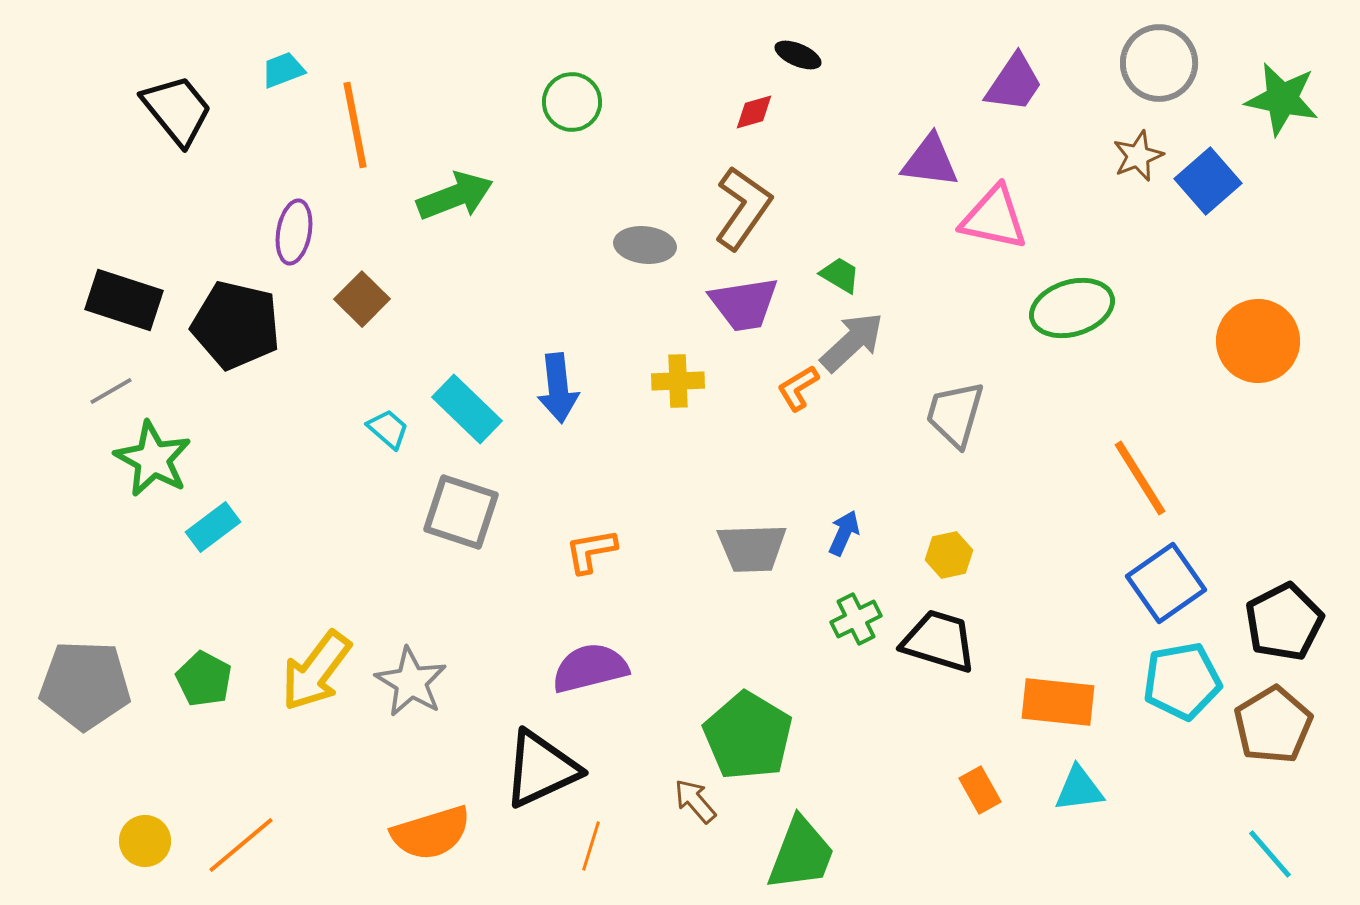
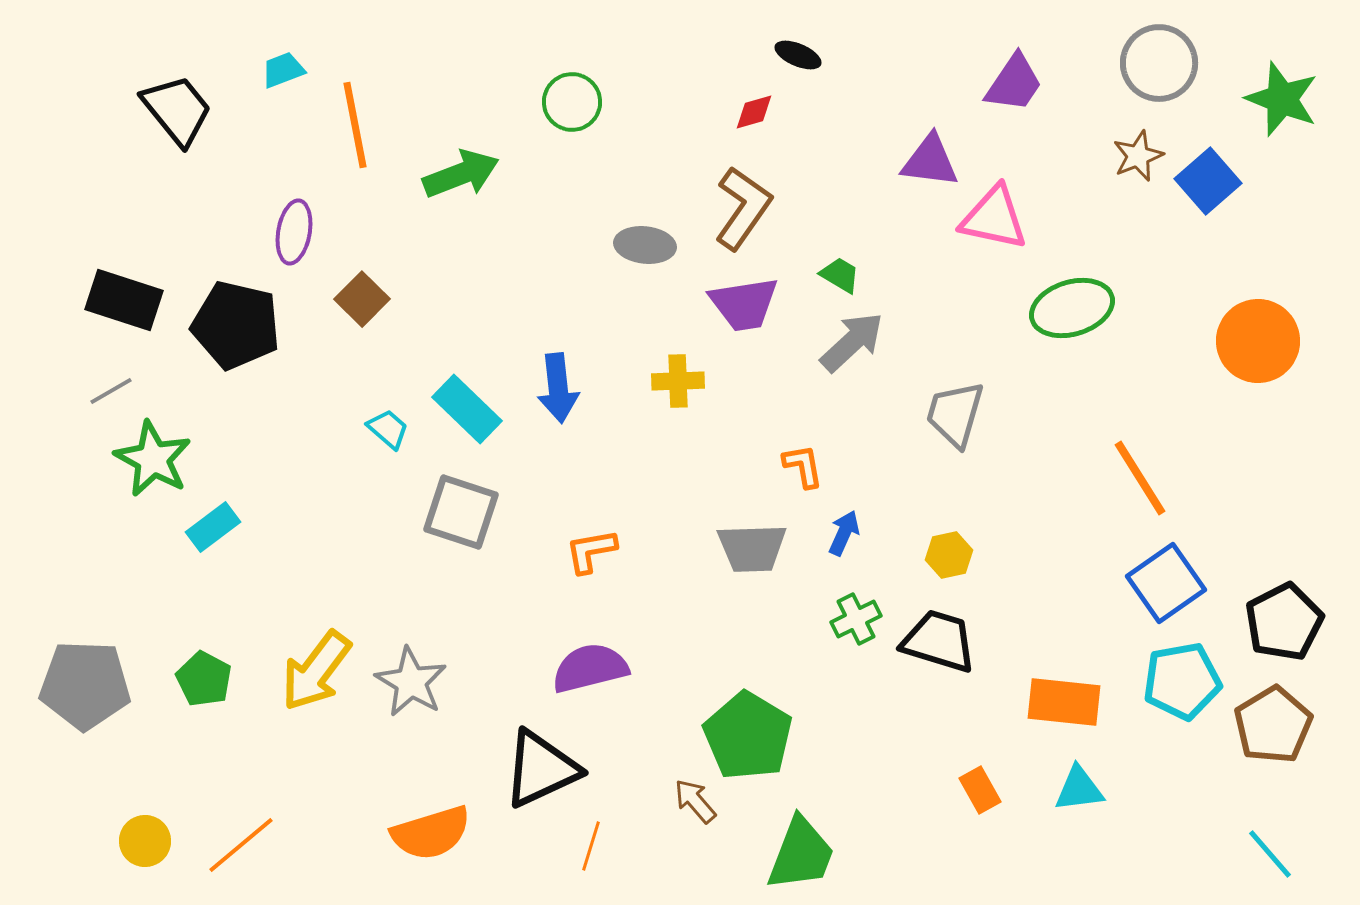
green star at (1282, 99): rotated 10 degrees clockwise
green arrow at (455, 196): moved 6 px right, 22 px up
orange L-shape at (798, 388): moved 5 px right, 78 px down; rotated 111 degrees clockwise
orange rectangle at (1058, 702): moved 6 px right
